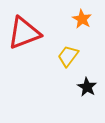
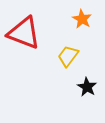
red triangle: rotated 42 degrees clockwise
